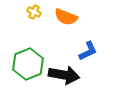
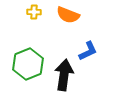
yellow cross: rotated 24 degrees counterclockwise
orange semicircle: moved 2 px right, 2 px up
black arrow: rotated 92 degrees counterclockwise
